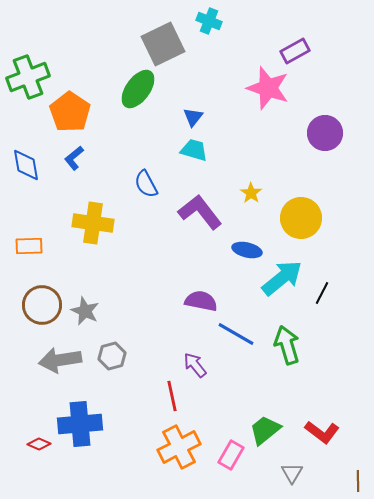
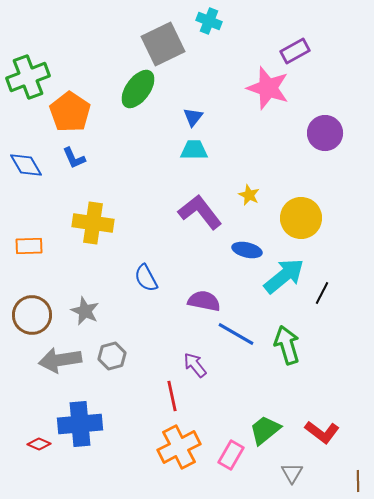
cyan trapezoid: rotated 16 degrees counterclockwise
blue L-shape: rotated 75 degrees counterclockwise
blue diamond: rotated 20 degrees counterclockwise
blue semicircle: moved 94 px down
yellow star: moved 2 px left, 2 px down; rotated 10 degrees counterclockwise
cyan arrow: moved 2 px right, 2 px up
purple semicircle: moved 3 px right
brown circle: moved 10 px left, 10 px down
